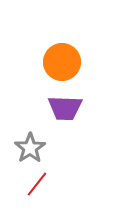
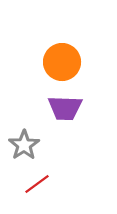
gray star: moved 6 px left, 3 px up
red line: rotated 16 degrees clockwise
